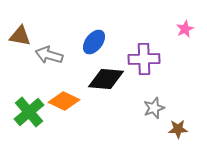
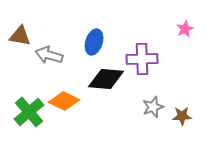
blue ellipse: rotated 20 degrees counterclockwise
purple cross: moved 2 px left
gray star: moved 1 px left, 1 px up
brown star: moved 4 px right, 13 px up
